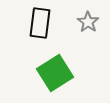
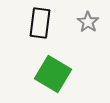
green square: moved 2 px left, 1 px down; rotated 27 degrees counterclockwise
